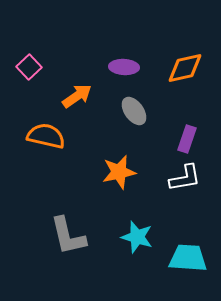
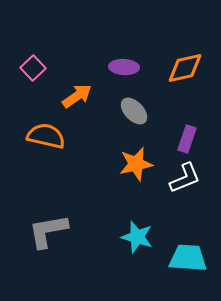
pink square: moved 4 px right, 1 px down
gray ellipse: rotated 8 degrees counterclockwise
orange star: moved 17 px right, 8 px up
white L-shape: rotated 12 degrees counterclockwise
gray L-shape: moved 20 px left, 5 px up; rotated 93 degrees clockwise
